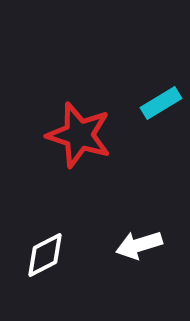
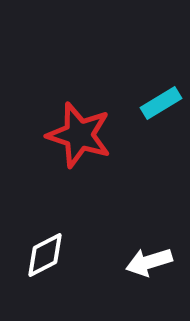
white arrow: moved 10 px right, 17 px down
